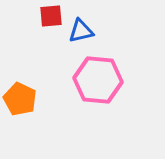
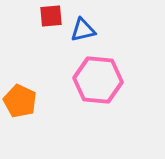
blue triangle: moved 2 px right, 1 px up
orange pentagon: moved 2 px down
